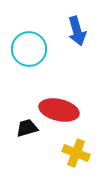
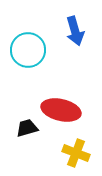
blue arrow: moved 2 px left
cyan circle: moved 1 px left, 1 px down
red ellipse: moved 2 px right
